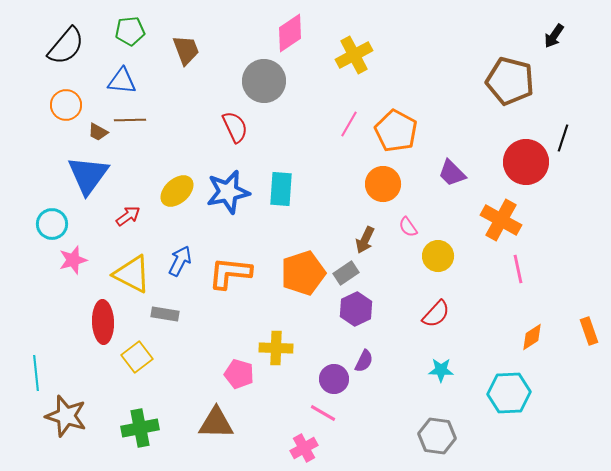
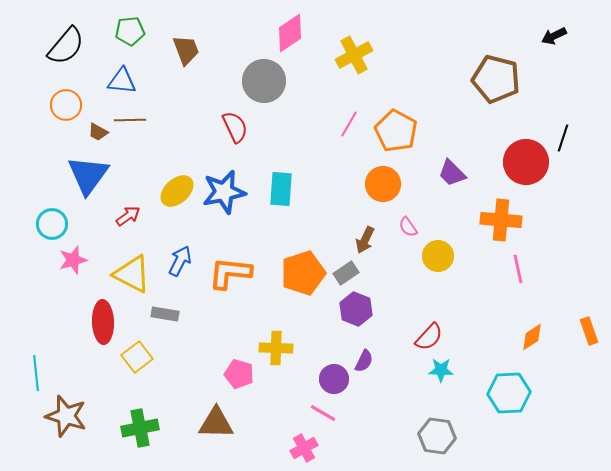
black arrow at (554, 36): rotated 30 degrees clockwise
brown pentagon at (510, 81): moved 14 px left, 2 px up
blue star at (228, 192): moved 4 px left
orange cross at (501, 220): rotated 24 degrees counterclockwise
purple hexagon at (356, 309): rotated 12 degrees counterclockwise
red semicircle at (436, 314): moved 7 px left, 23 px down
